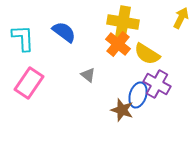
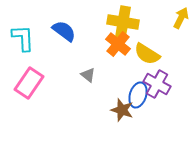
blue semicircle: moved 1 px up
